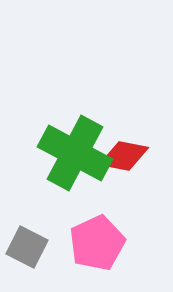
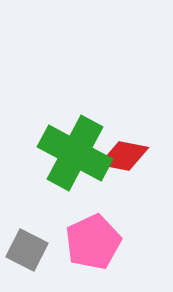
pink pentagon: moved 4 px left, 1 px up
gray square: moved 3 px down
